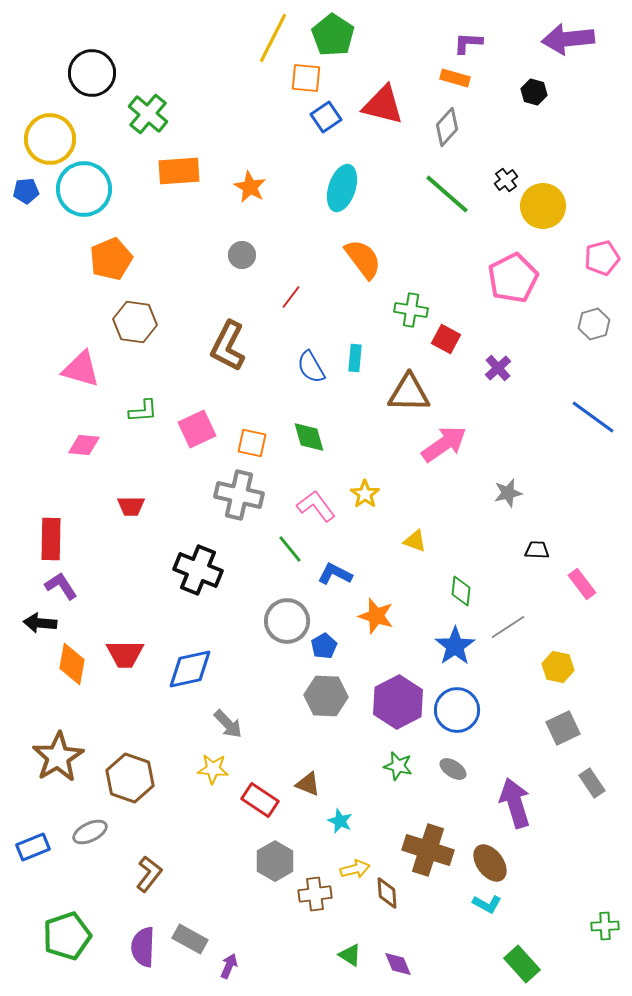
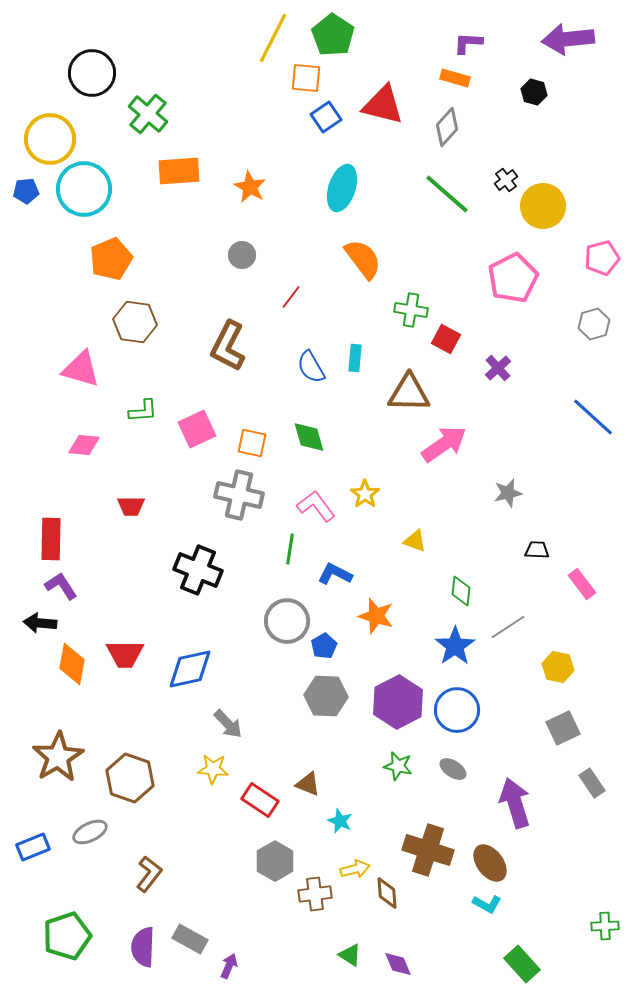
blue line at (593, 417): rotated 6 degrees clockwise
green line at (290, 549): rotated 48 degrees clockwise
